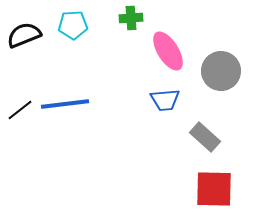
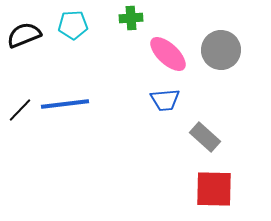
pink ellipse: moved 3 px down; rotated 15 degrees counterclockwise
gray circle: moved 21 px up
black line: rotated 8 degrees counterclockwise
